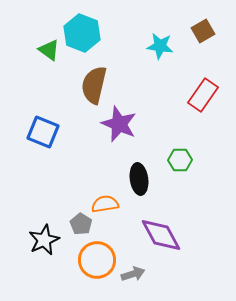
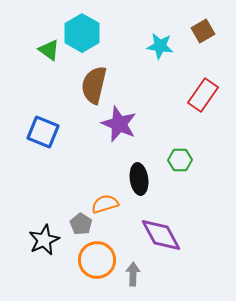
cyan hexagon: rotated 9 degrees clockwise
orange semicircle: rotated 8 degrees counterclockwise
gray arrow: rotated 70 degrees counterclockwise
